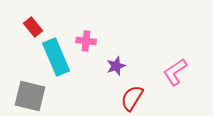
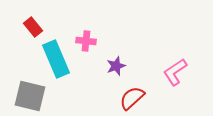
cyan rectangle: moved 2 px down
red semicircle: rotated 16 degrees clockwise
